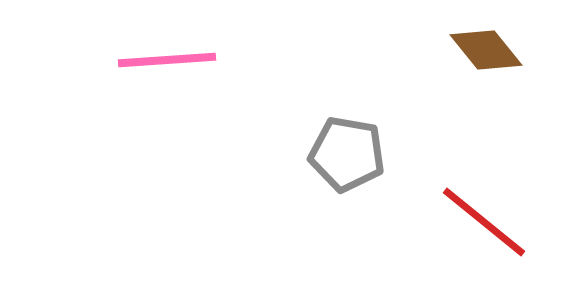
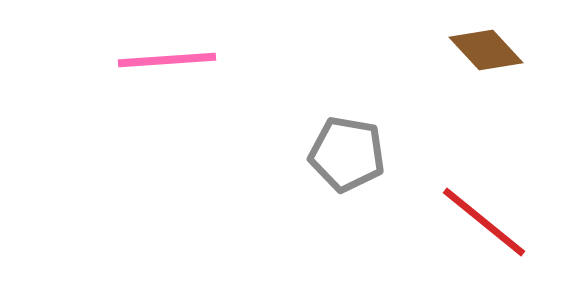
brown diamond: rotated 4 degrees counterclockwise
